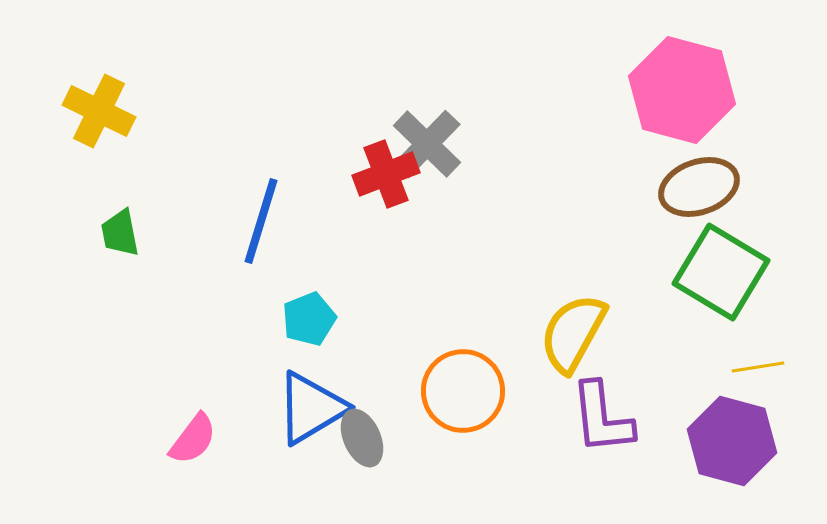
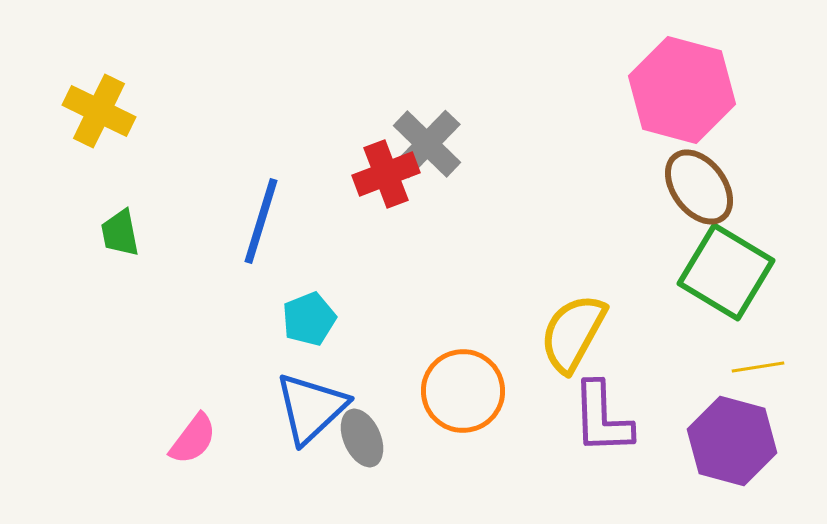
brown ellipse: rotated 72 degrees clockwise
green square: moved 5 px right
blue triangle: rotated 12 degrees counterclockwise
purple L-shape: rotated 4 degrees clockwise
